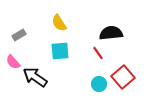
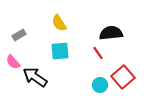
cyan circle: moved 1 px right, 1 px down
